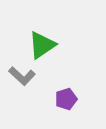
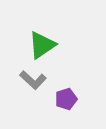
gray L-shape: moved 11 px right, 4 px down
